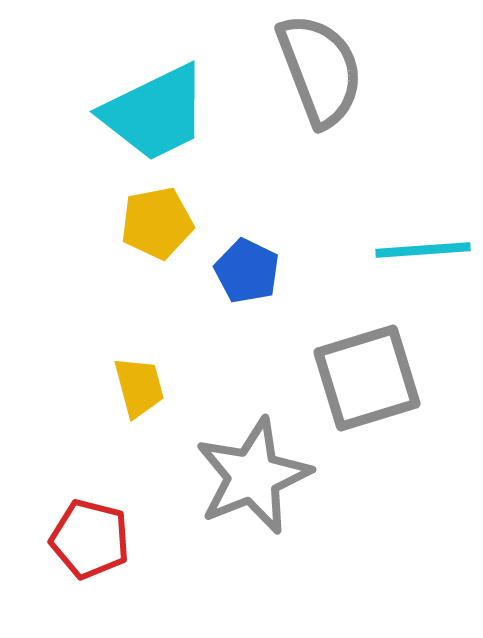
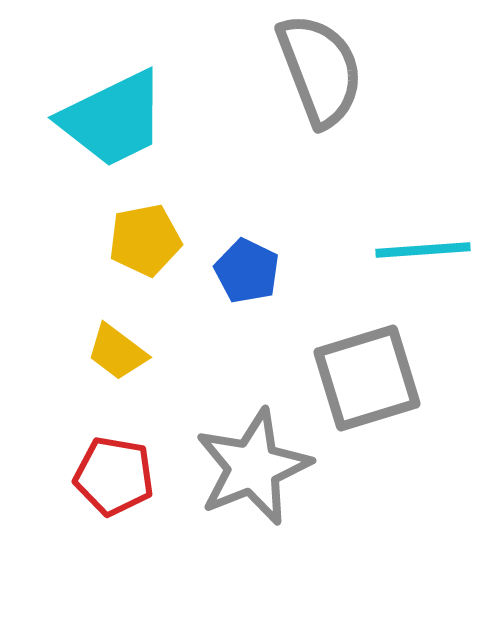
cyan trapezoid: moved 42 px left, 6 px down
yellow pentagon: moved 12 px left, 17 px down
yellow trapezoid: moved 22 px left, 35 px up; rotated 142 degrees clockwise
gray star: moved 9 px up
red pentagon: moved 24 px right, 63 px up; rotated 4 degrees counterclockwise
